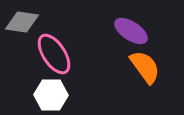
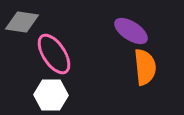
orange semicircle: rotated 30 degrees clockwise
